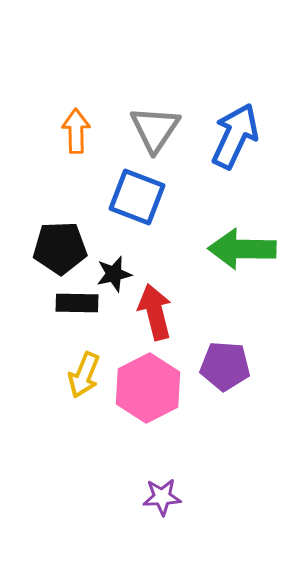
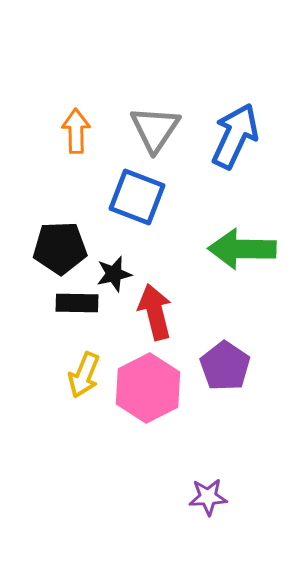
purple pentagon: rotated 30 degrees clockwise
purple star: moved 46 px right
